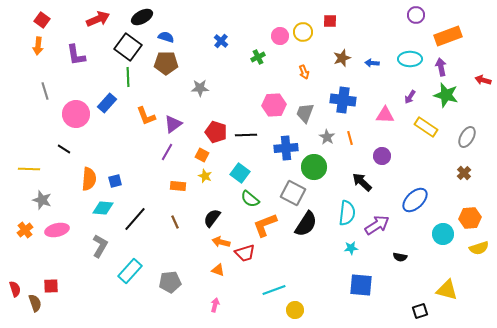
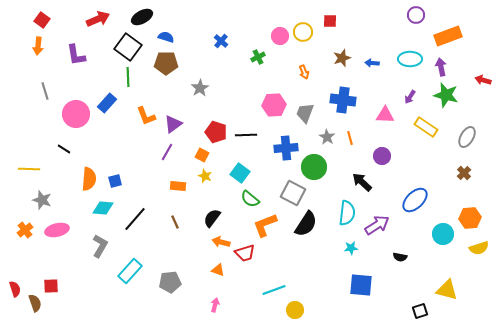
gray star at (200, 88): rotated 30 degrees counterclockwise
